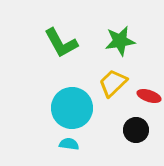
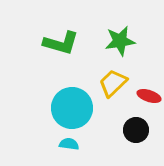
green L-shape: rotated 45 degrees counterclockwise
